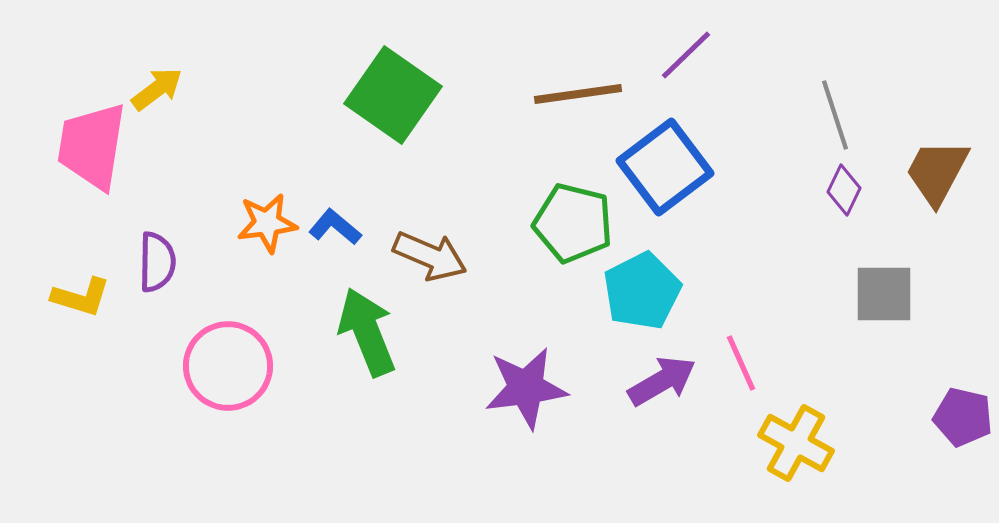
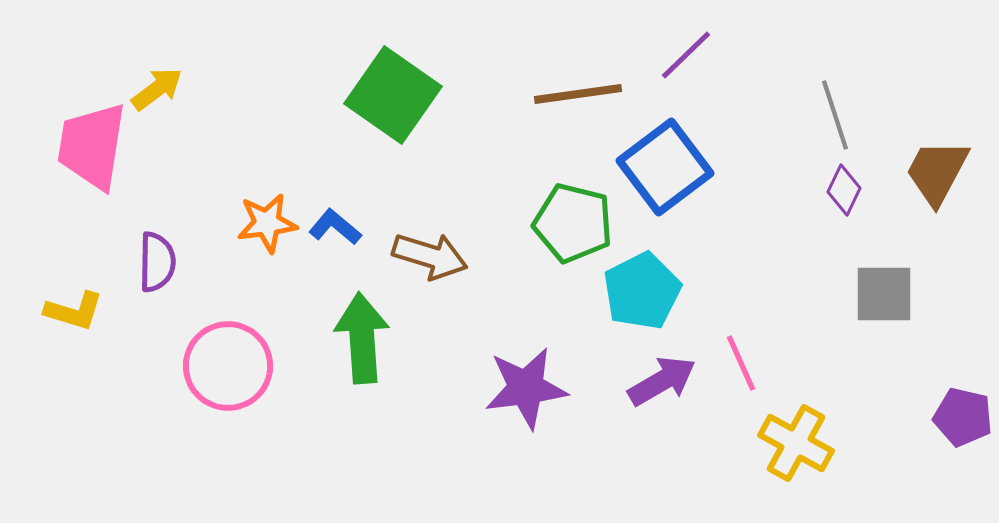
brown arrow: rotated 6 degrees counterclockwise
yellow L-shape: moved 7 px left, 14 px down
green arrow: moved 5 px left, 6 px down; rotated 18 degrees clockwise
